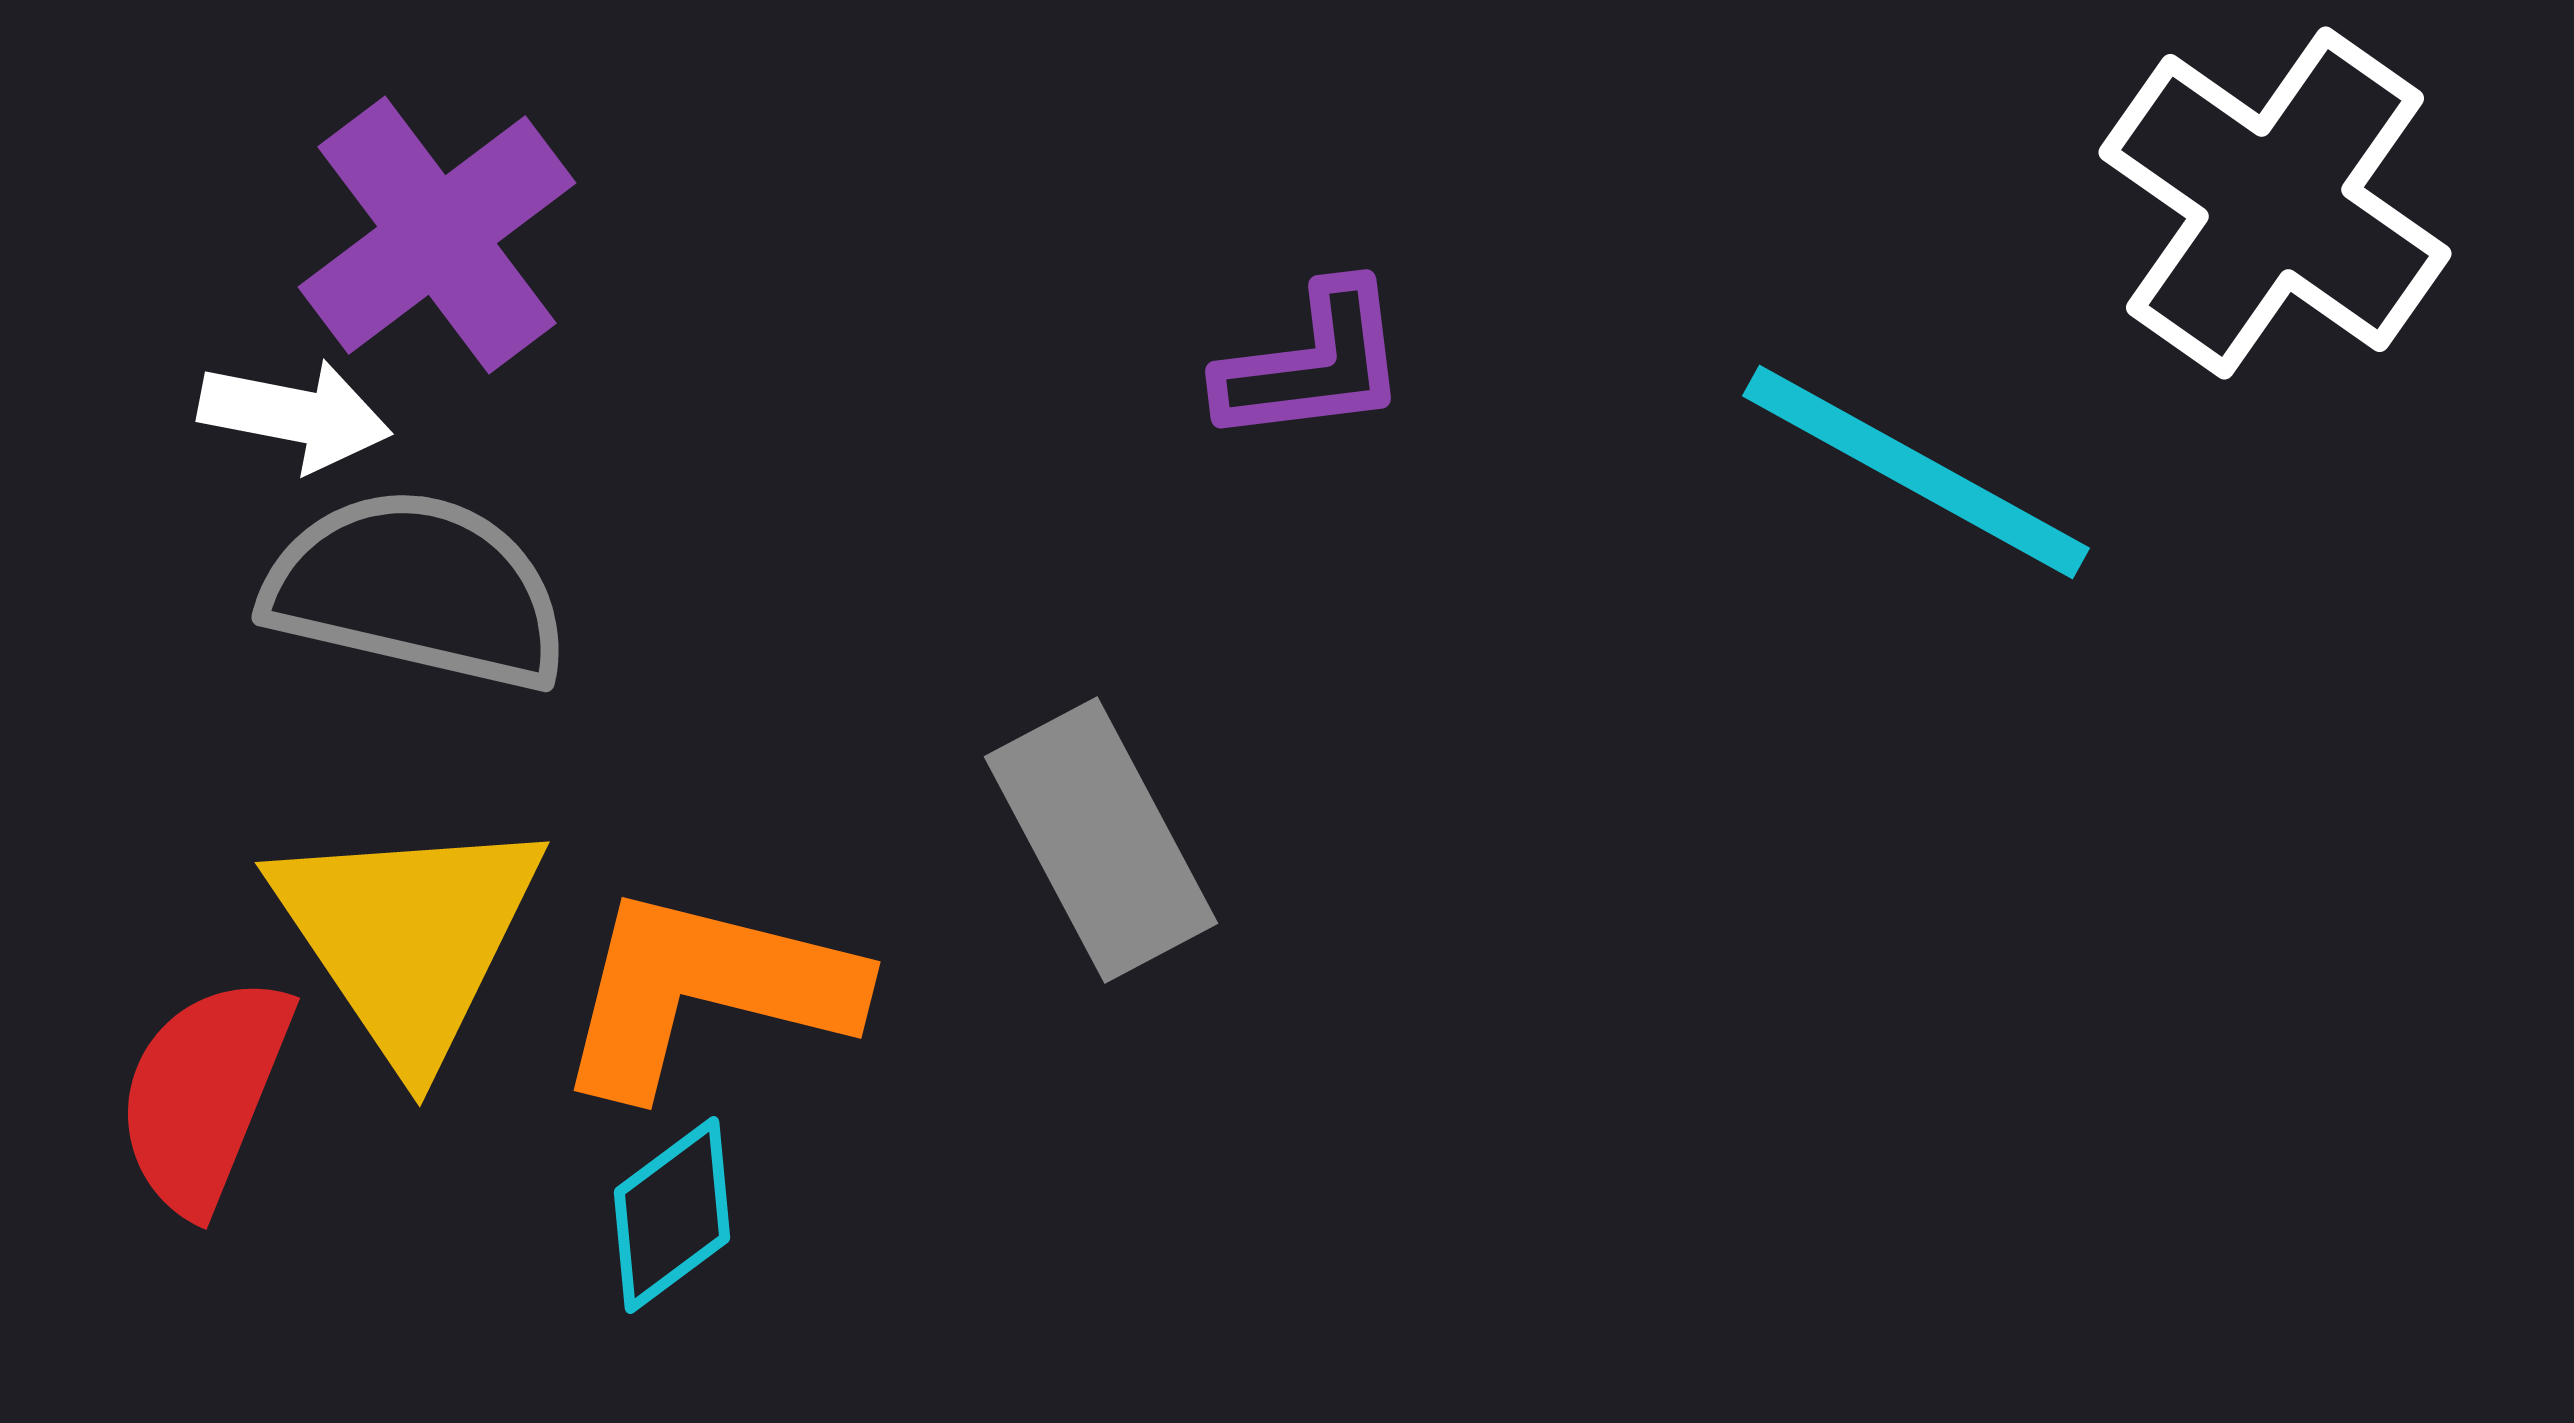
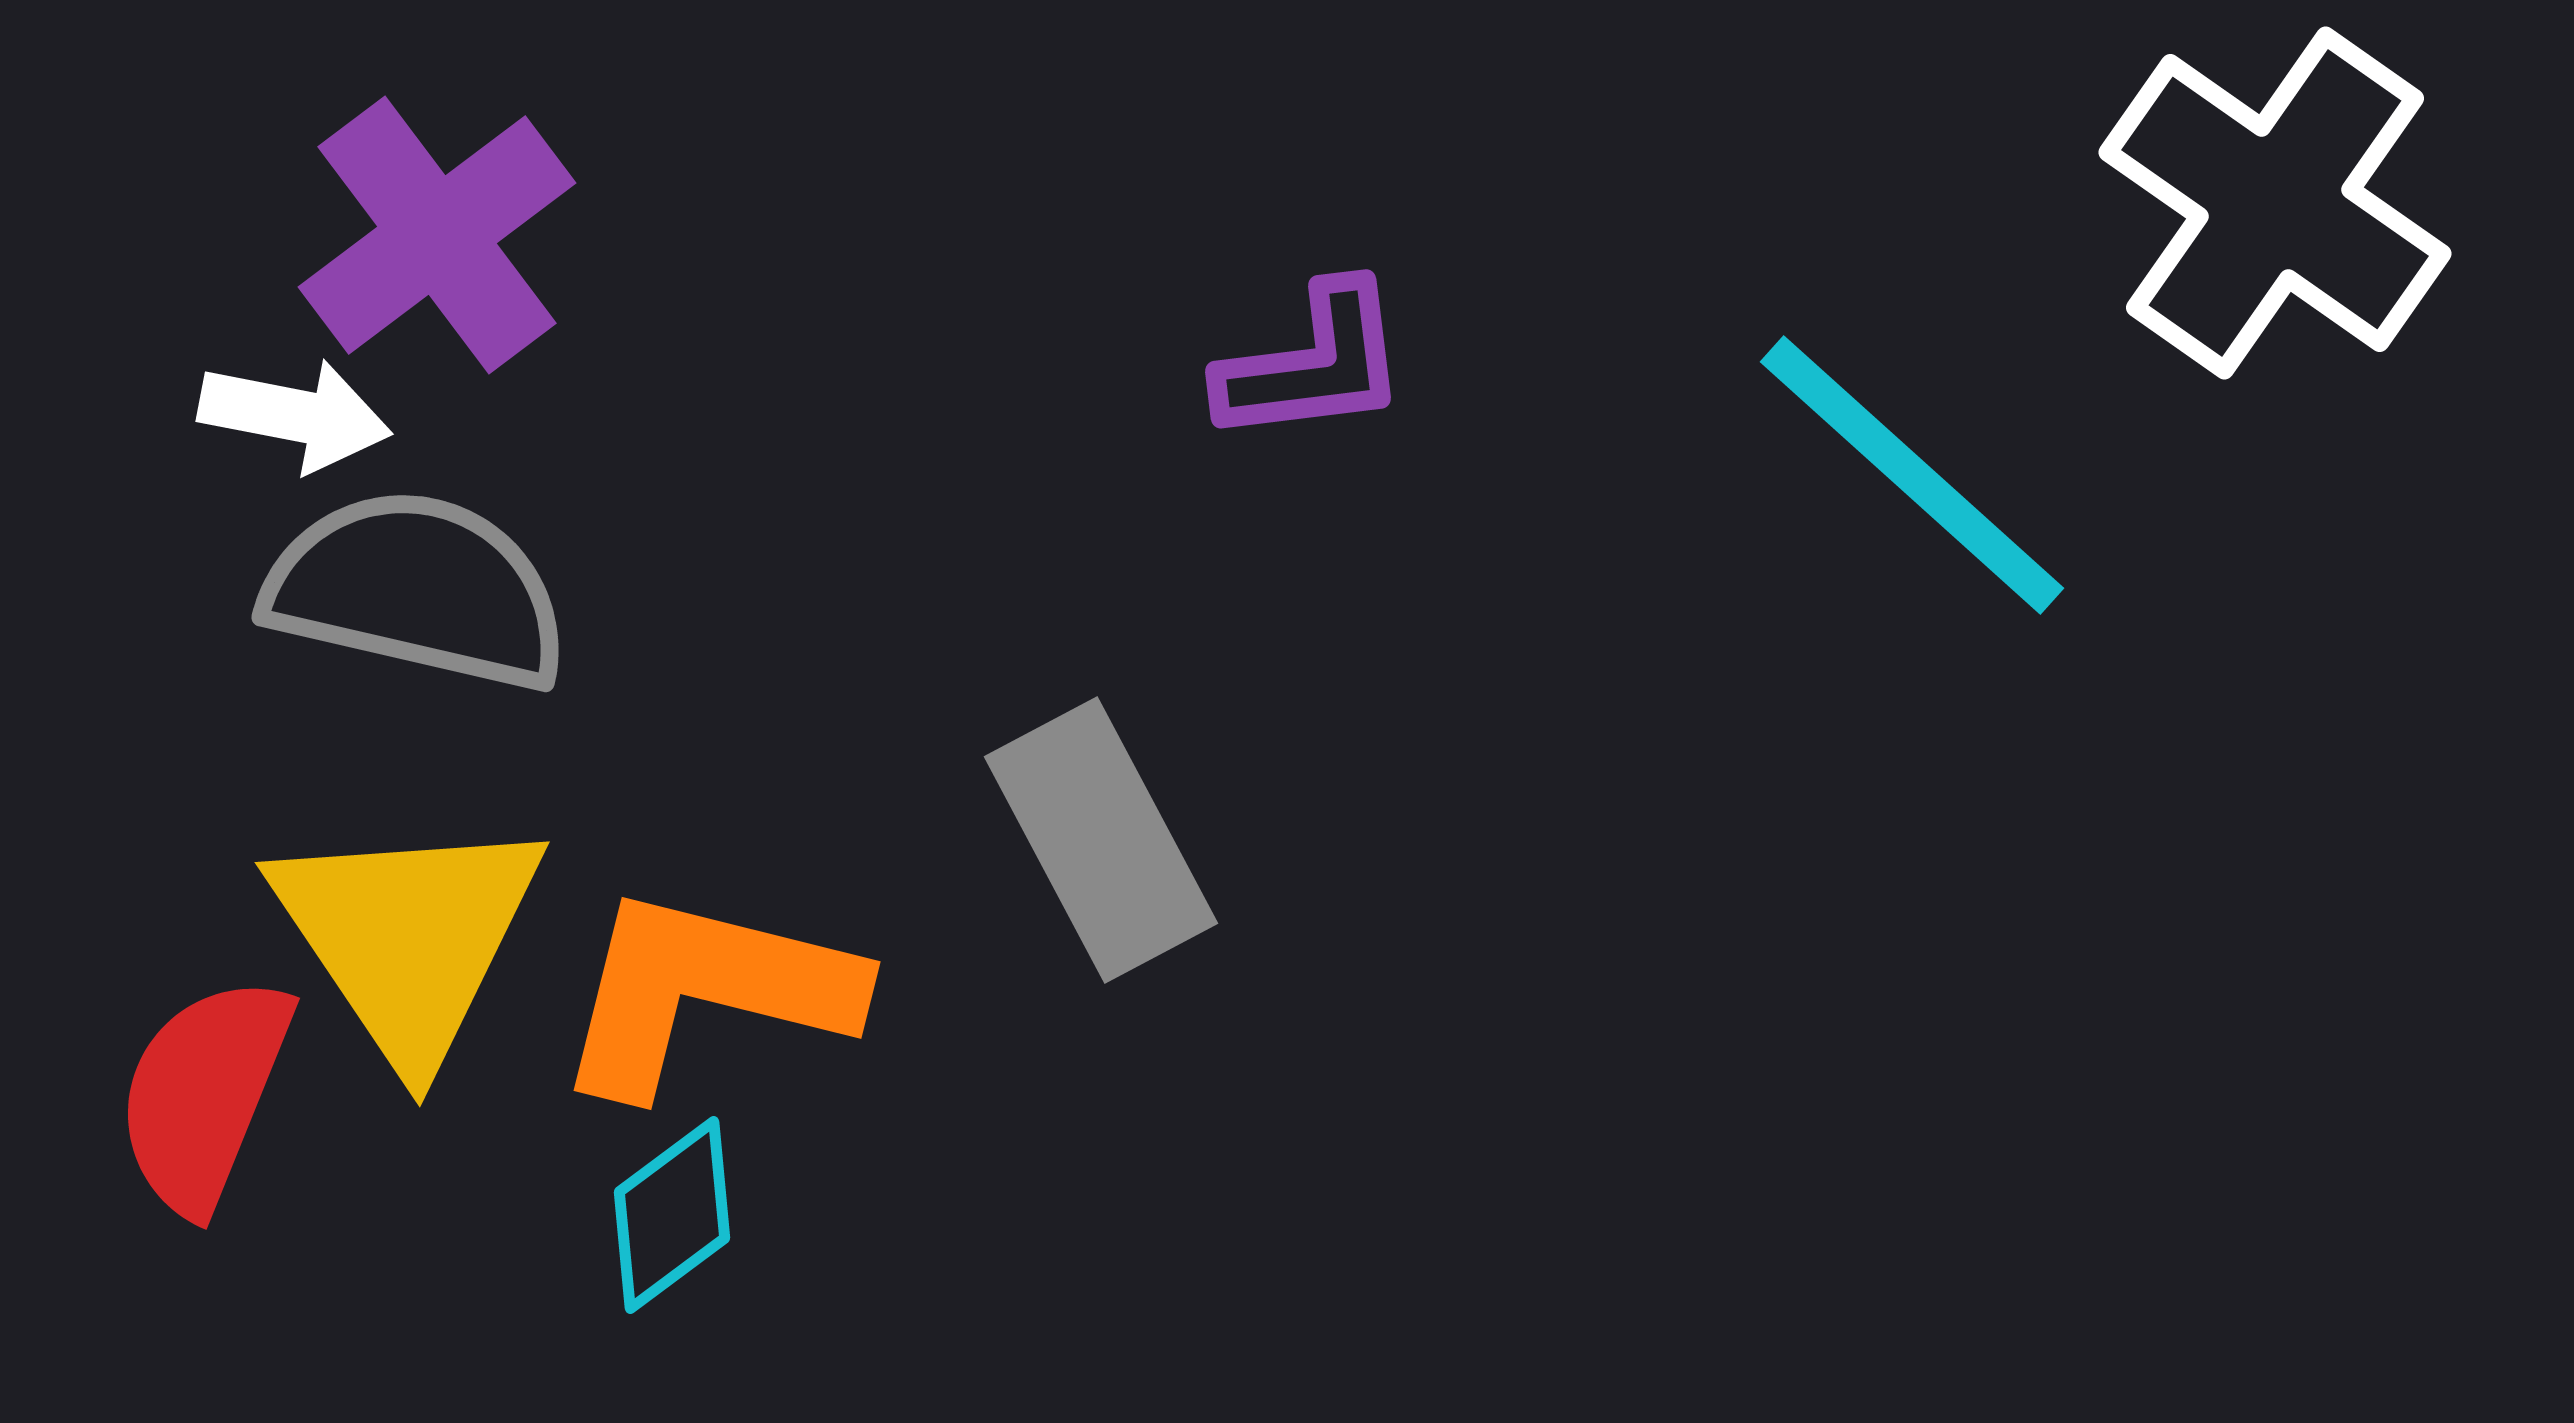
cyan line: moved 4 px left, 3 px down; rotated 13 degrees clockwise
